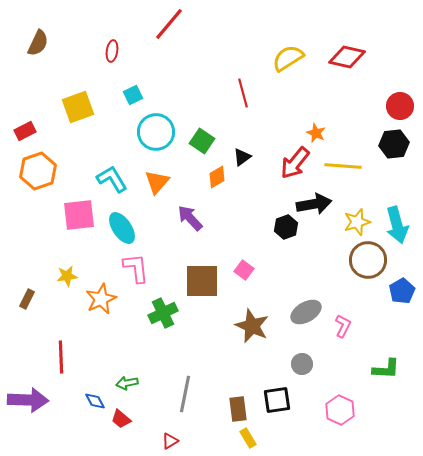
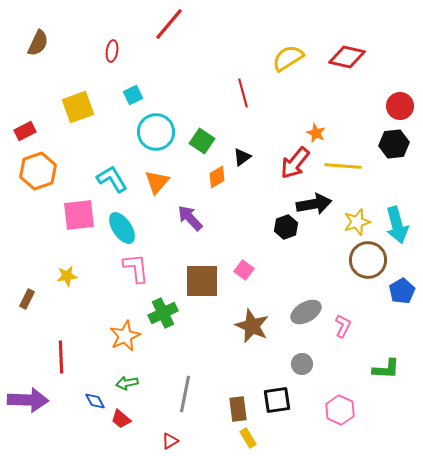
orange star at (101, 299): moved 24 px right, 37 px down
